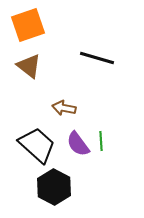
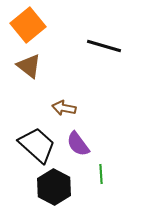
orange square: rotated 20 degrees counterclockwise
black line: moved 7 px right, 12 px up
green line: moved 33 px down
